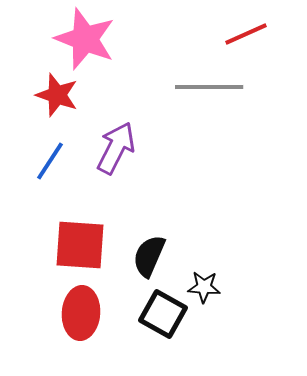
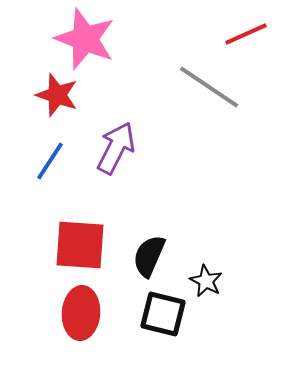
gray line: rotated 34 degrees clockwise
black star: moved 2 px right, 6 px up; rotated 24 degrees clockwise
black square: rotated 15 degrees counterclockwise
